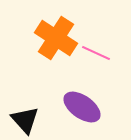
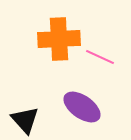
orange cross: moved 3 px right, 1 px down; rotated 36 degrees counterclockwise
pink line: moved 4 px right, 4 px down
